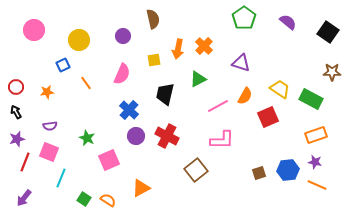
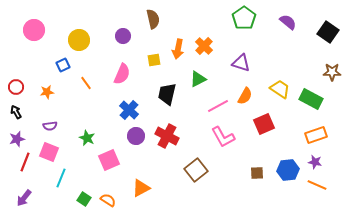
black trapezoid at (165, 94): moved 2 px right
red square at (268, 117): moved 4 px left, 7 px down
pink L-shape at (222, 140): moved 1 px right, 3 px up; rotated 60 degrees clockwise
brown square at (259, 173): moved 2 px left; rotated 16 degrees clockwise
